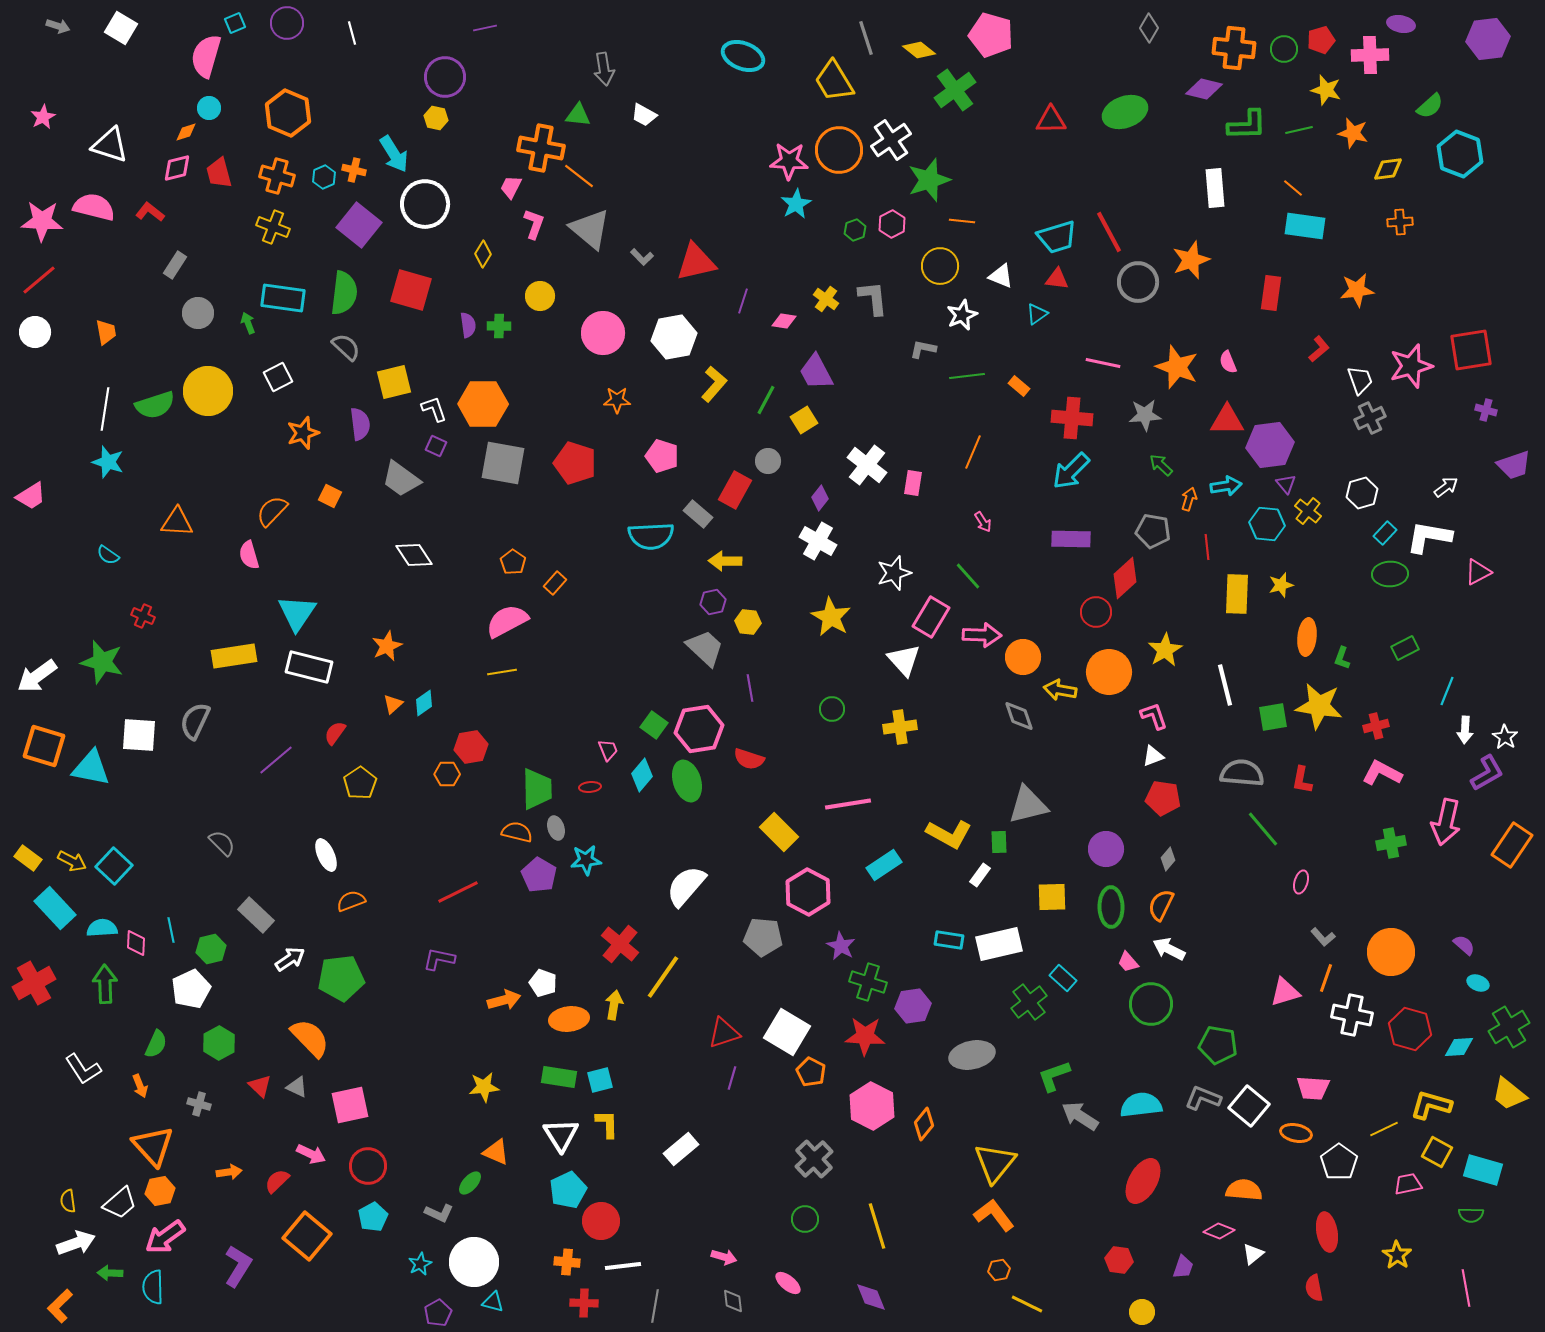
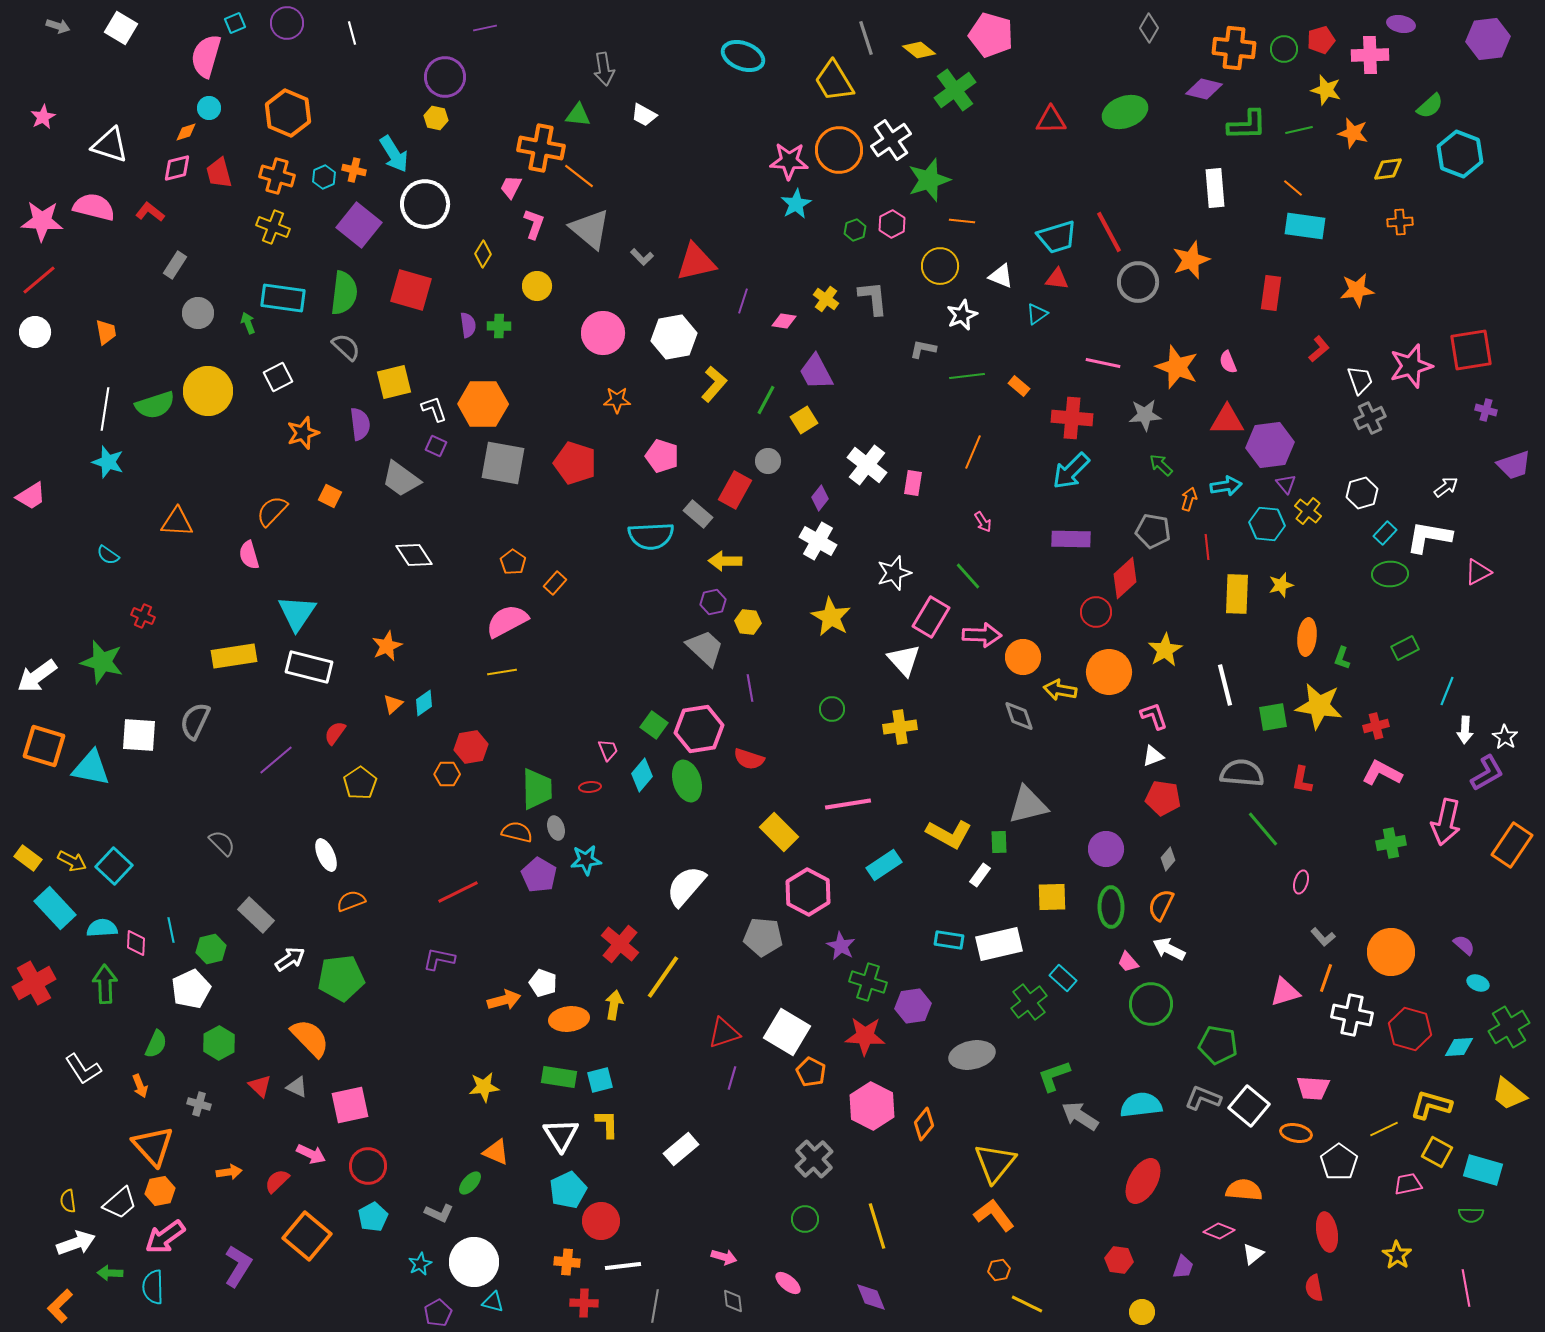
yellow circle at (540, 296): moved 3 px left, 10 px up
